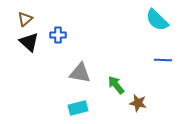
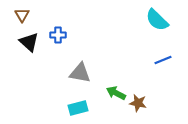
brown triangle: moved 3 px left, 4 px up; rotated 21 degrees counterclockwise
blue line: rotated 24 degrees counterclockwise
green arrow: moved 8 px down; rotated 24 degrees counterclockwise
